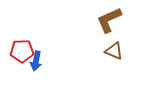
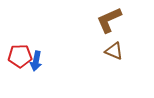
red pentagon: moved 2 px left, 5 px down
